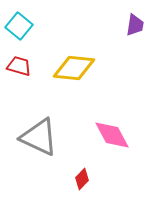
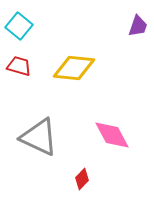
purple trapezoid: moved 3 px right, 1 px down; rotated 10 degrees clockwise
